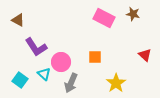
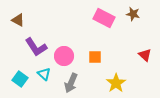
pink circle: moved 3 px right, 6 px up
cyan square: moved 1 px up
